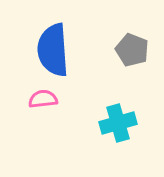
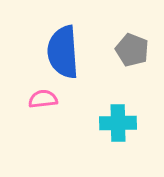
blue semicircle: moved 10 px right, 2 px down
cyan cross: rotated 15 degrees clockwise
